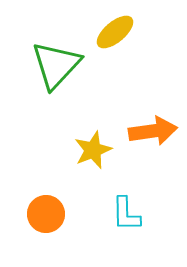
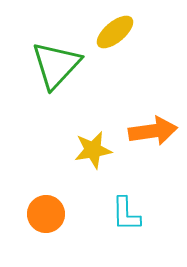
yellow star: rotated 12 degrees clockwise
